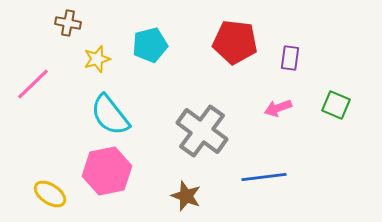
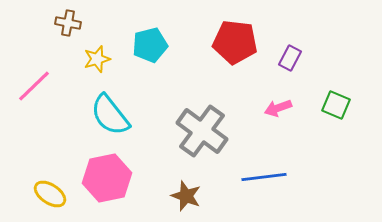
purple rectangle: rotated 20 degrees clockwise
pink line: moved 1 px right, 2 px down
pink hexagon: moved 7 px down
